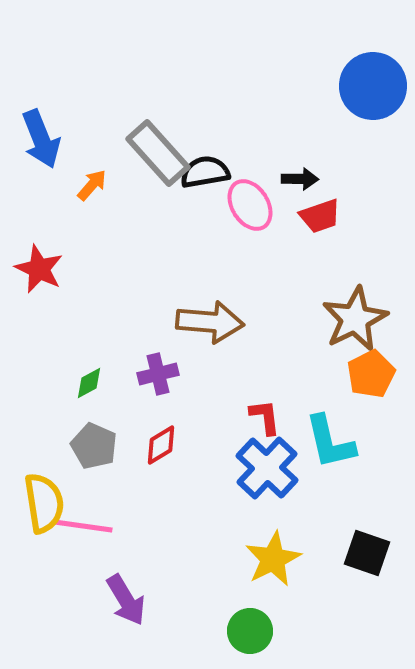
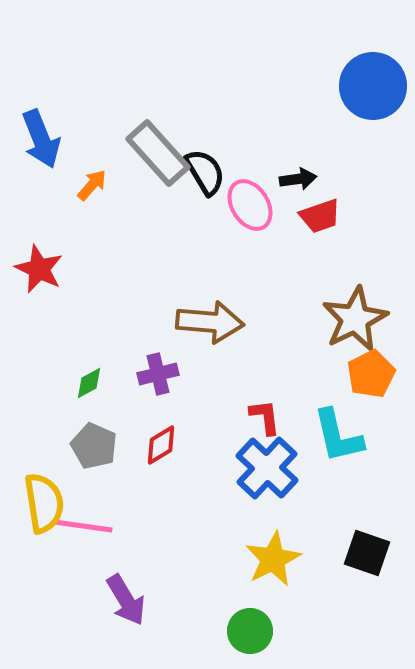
black semicircle: rotated 69 degrees clockwise
black arrow: moved 2 px left; rotated 9 degrees counterclockwise
cyan L-shape: moved 8 px right, 6 px up
